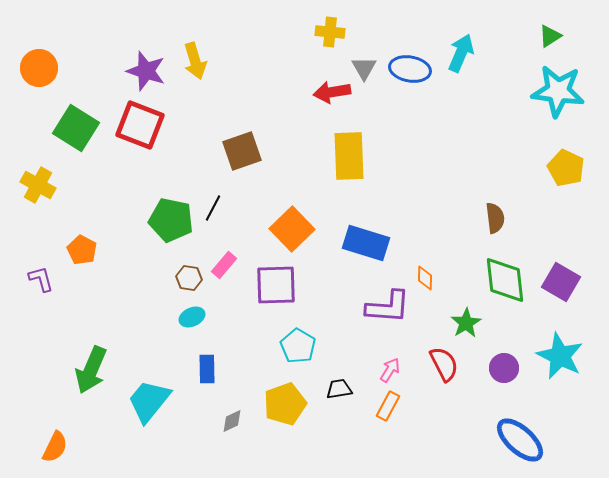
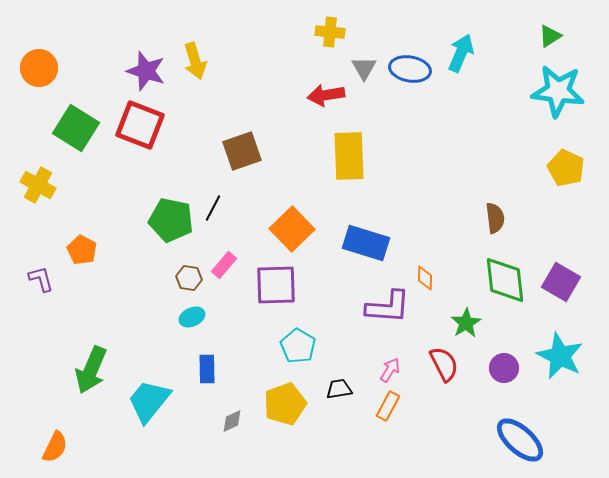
red arrow at (332, 92): moved 6 px left, 3 px down
